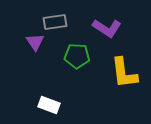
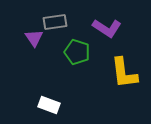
purple triangle: moved 1 px left, 4 px up
green pentagon: moved 4 px up; rotated 15 degrees clockwise
